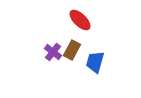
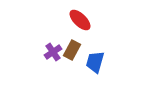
purple cross: rotated 18 degrees clockwise
